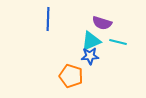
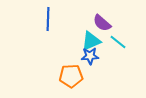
purple semicircle: rotated 24 degrees clockwise
cyan line: rotated 24 degrees clockwise
orange pentagon: rotated 20 degrees counterclockwise
